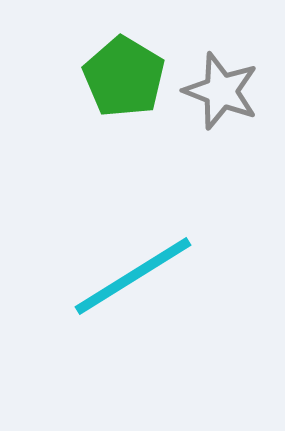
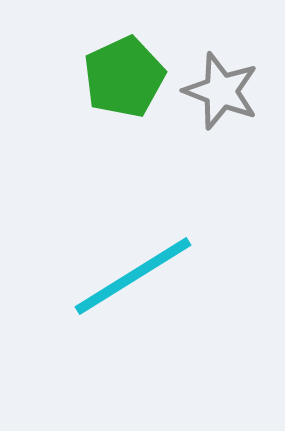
green pentagon: rotated 16 degrees clockwise
